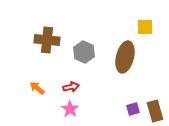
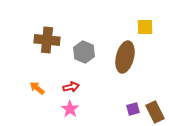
brown rectangle: moved 1 px down; rotated 10 degrees counterclockwise
